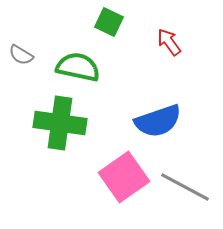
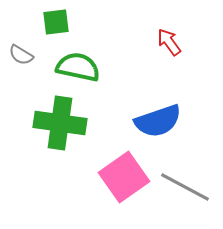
green square: moved 53 px left; rotated 32 degrees counterclockwise
